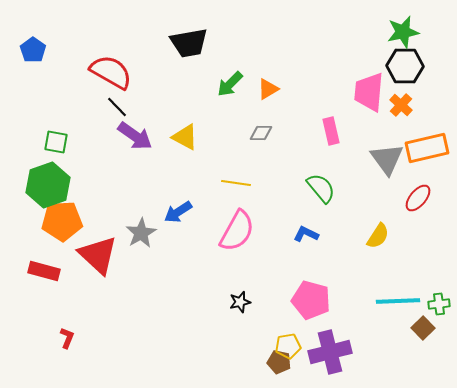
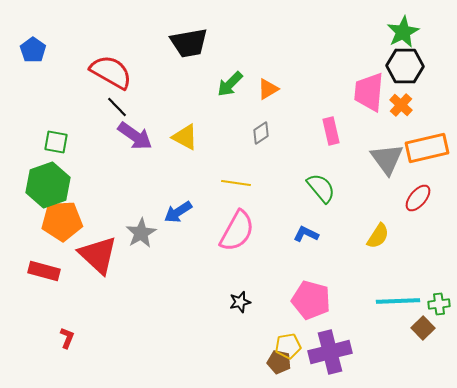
green star: rotated 16 degrees counterclockwise
gray diamond: rotated 35 degrees counterclockwise
